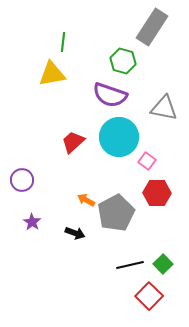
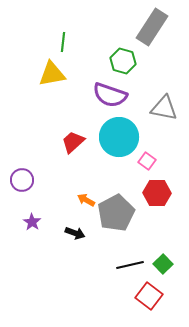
red square: rotated 8 degrees counterclockwise
